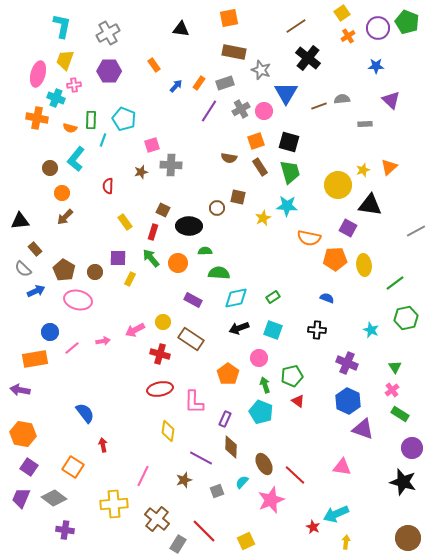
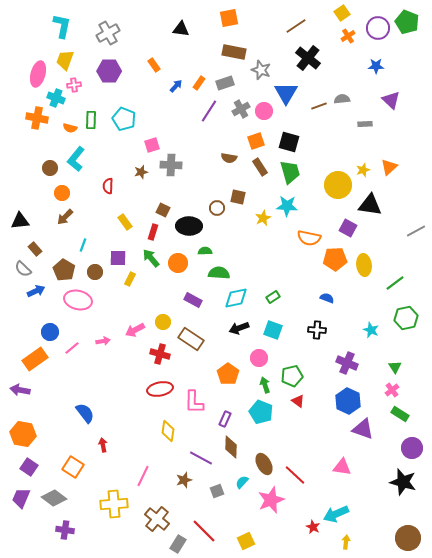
cyan line at (103, 140): moved 20 px left, 105 px down
orange rectangle at (35, 359): rotated 25 degrees counterclockwise
